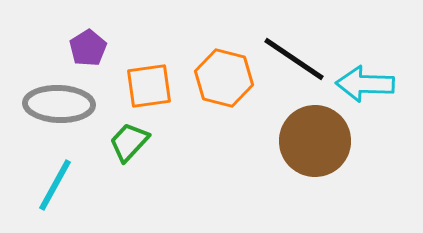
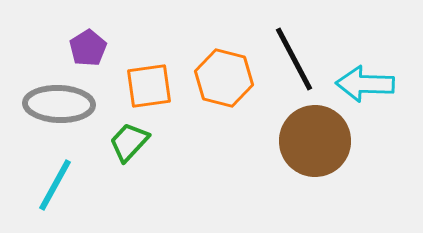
black line: rotated 28 degrees clockwise
